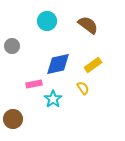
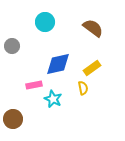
cyan circle: moved 2 px left, 1 px down
brown semicircle: moved 5 px right, 3 px down
yellow rectangle: moved 1 px left, 3 px down
pink rectangle: moved 1 px down
yellow semicircle: rotated 24 degrees clockwise
cyan star: rotated 12 degrees counterclockwise
